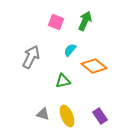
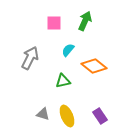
pink square: moved 2 px left, 1 px down; rotated 21 degrees counterclockwise
cyan semicircle: moved 2 px left
gray arrow: moved 1 px left, 1 px down
